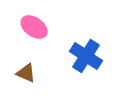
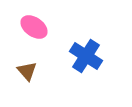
brown triangle: moved 1 px right, 2 px up; rotated 25 degrees clockwise
